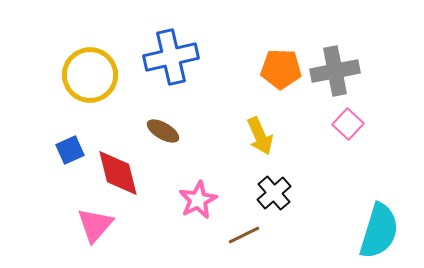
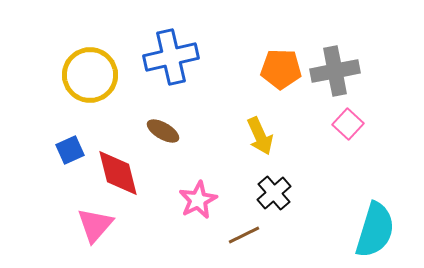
cyan semicircle: moved 4 px left, 1 px up
